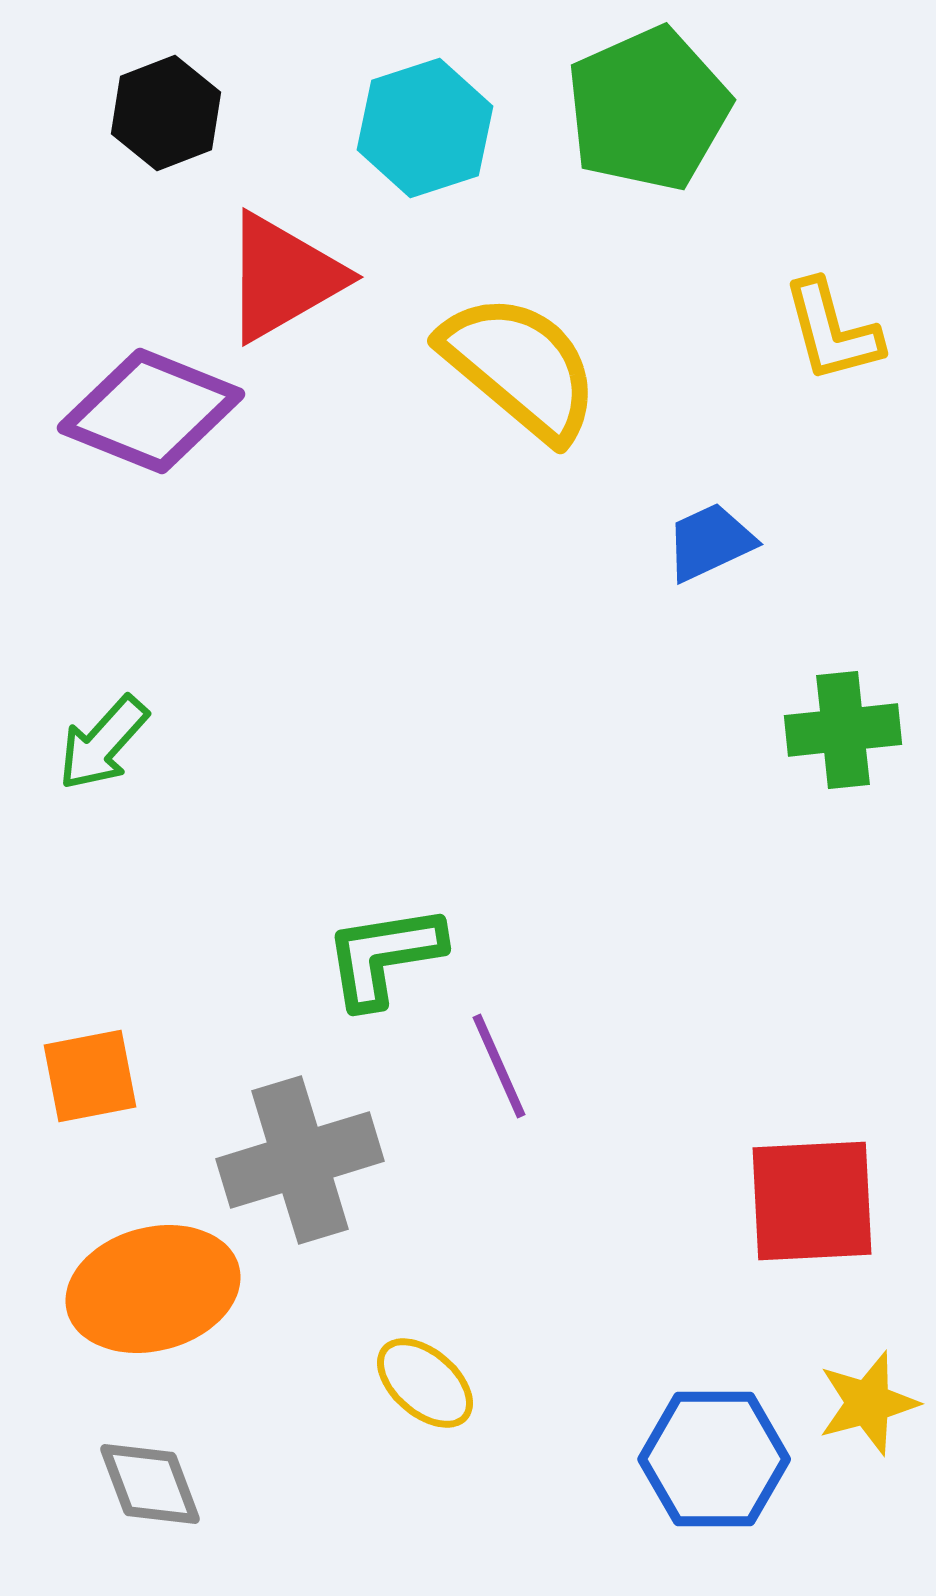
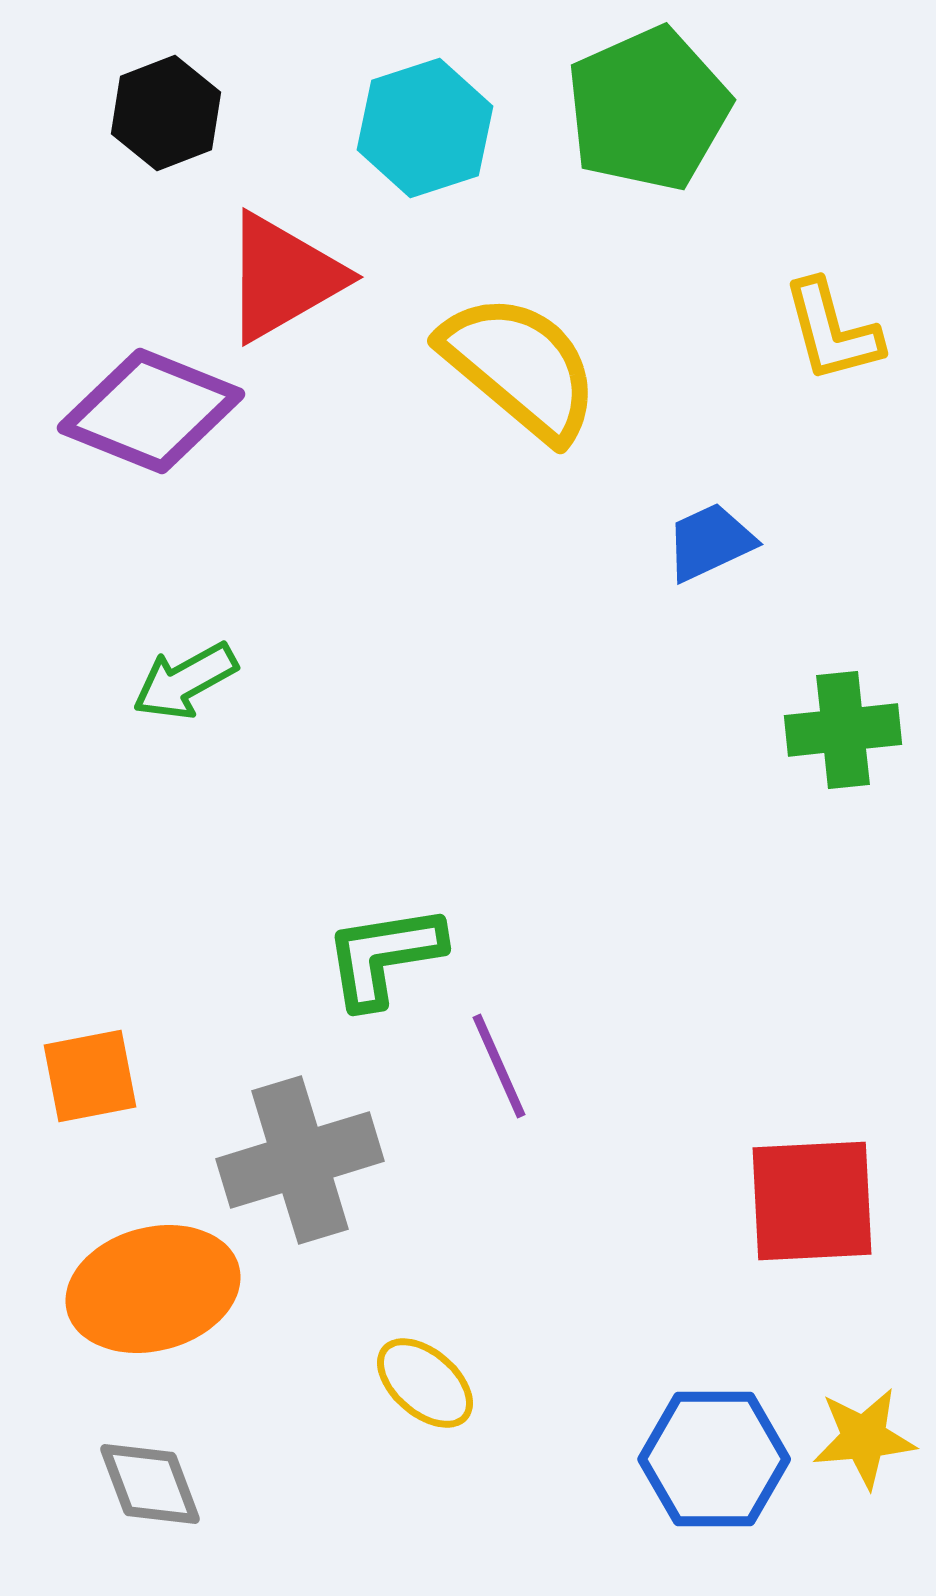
green arrow: moved 82 px right, 62 px up; rotated 19 degrees clockwise
yellow star: moved 4 px left, 35 px down; rotated 10 degrees clockwise
